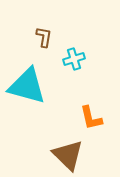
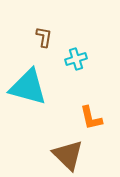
cyan cross: moved 2 px right
cyan triangle: moved 1 px right, 1 px down
